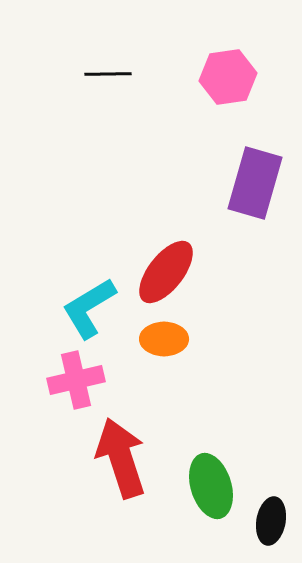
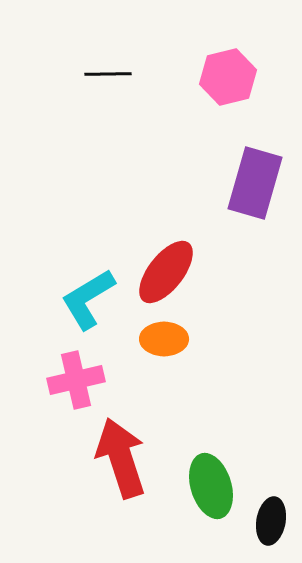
pink hexagon: rotated 6 degrees counterclockwise
cyan L-shape: moved 1 px left, 9 px up
